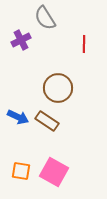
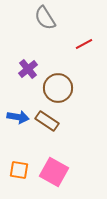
purple cross: moved 7 px right, 29 px down; rotated 12 degrees counterclockwise
red line: rotated 60 degrees clockwise
blue arrow: rotated 15 degrees counterclockwise
orange square: moved 2 px left, 1 px up
